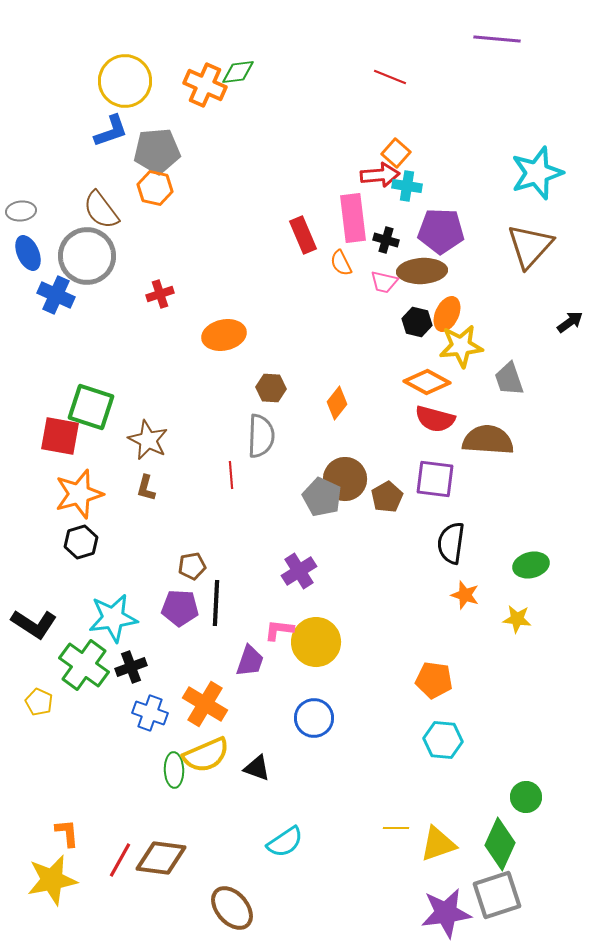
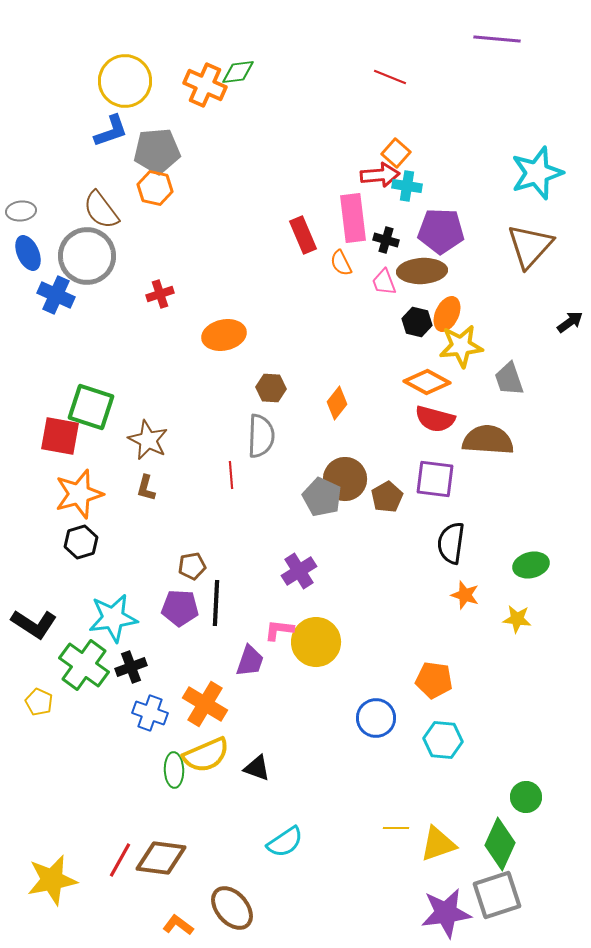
pink trapezoid at (384, 282): rotated 56 degrees clockwise
blue circle at (314, 718): moved 62 px right
orange L-shape at (67, 833): moved 111 px right, 92 px down; rotated 48 degrees counterclockwise
